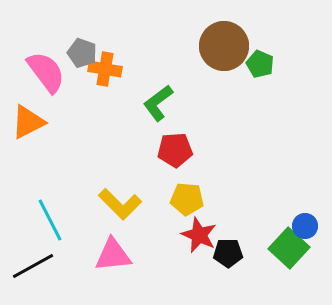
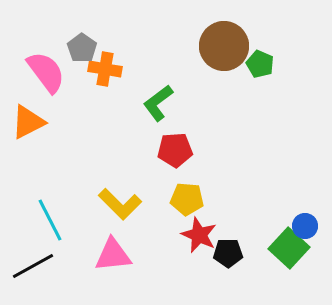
gray pentagon: moved 5 px up; rotated 16 degrees clockwise
